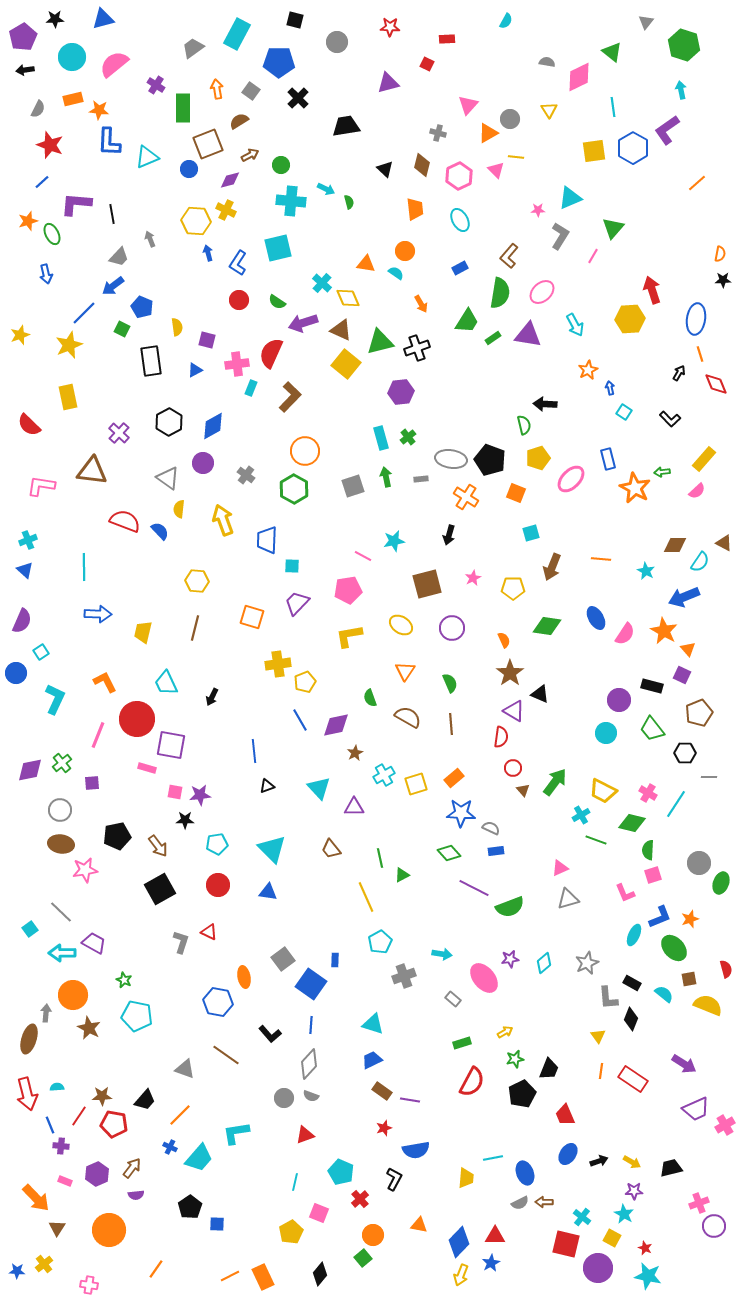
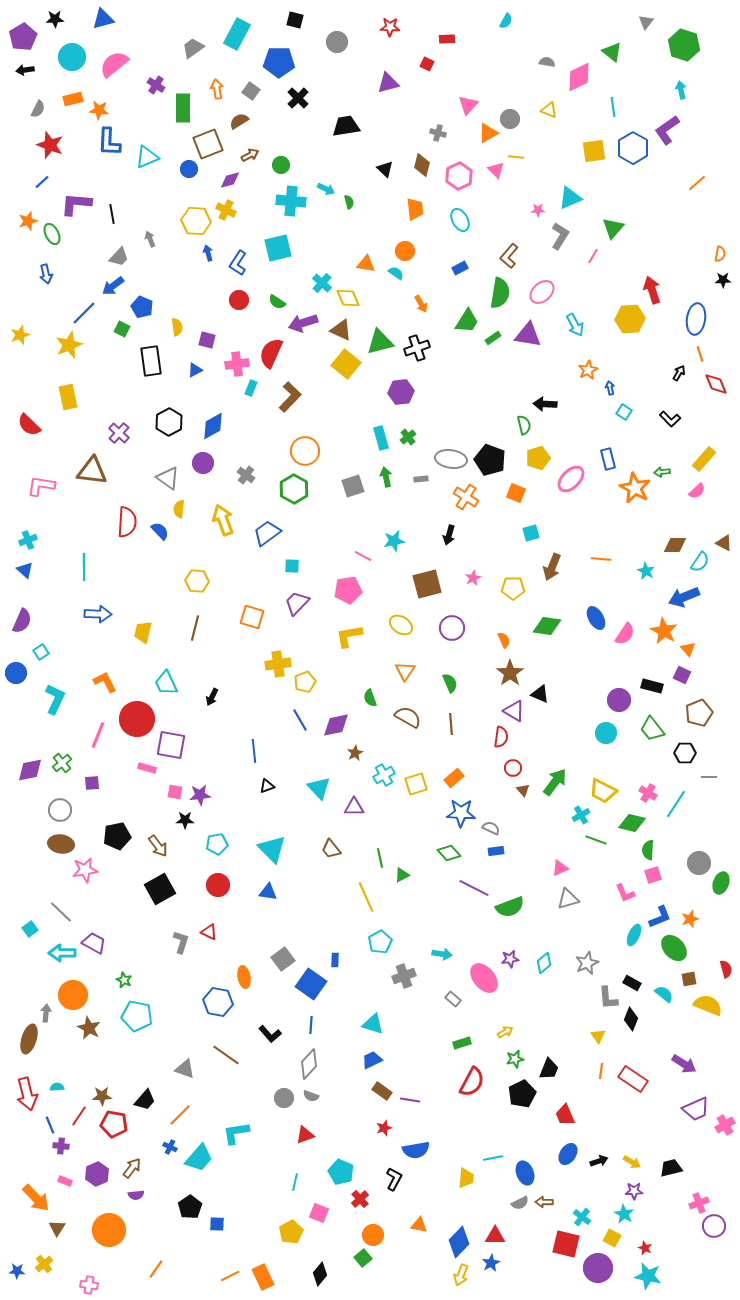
yellow triangle at (549, 110): rotated 36 degrees counterclockwise
red semicircle at (125, 521): moved 2 px right, 1 px down; rotated 72 degrees clockwise
blue trapezoid at (267, 540): moved 7 px up; rotated 52 degrees clockwise
